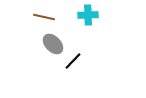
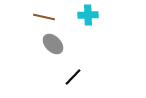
black line: moved 16 px down
